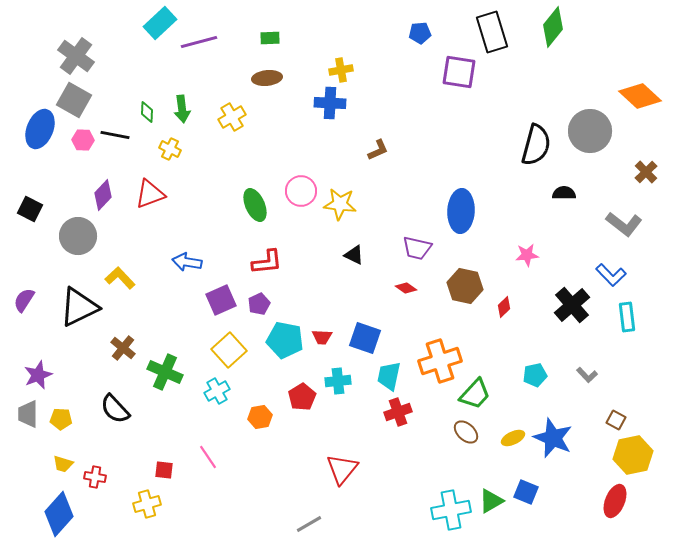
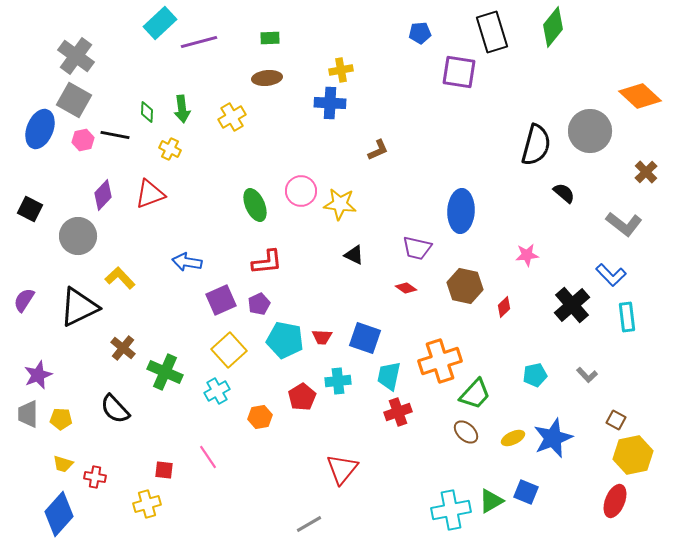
pink hexagon at (83, 140): rotated 15 degrees counterclockwise
black semicircle at (564, 193): rotated 40 degrees clockwise
blue star at (553, 438): rotated 27 degrees clockwise
